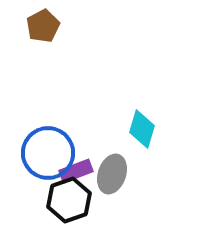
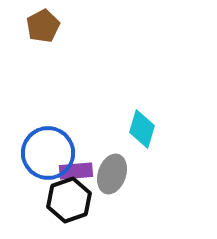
purple rectangle: rotated 16 degrees clockwise
